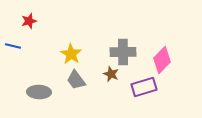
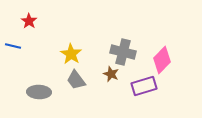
red star: rotated 21 degrees counterclockwise
gray cross: rotated 15 degrees clockwise
purple rectangle: moved 1 px up
